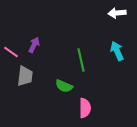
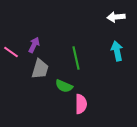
white arrow: moved 1 px left, 4 px down
cyan arrow: rotated 12 degrees clockwise
green line: moved 5 px left, 2 px up
gray trapezoid: moved 15 px right, 7 px up; rotated 10 degrees clockwise
pink semicircle: moved 4 px left, 4 px up
